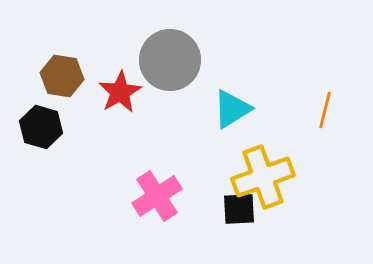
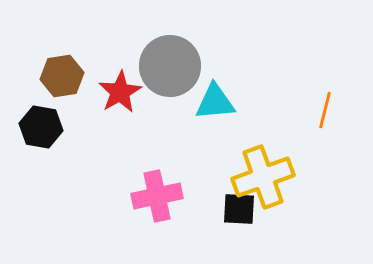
gray circle: moved 6 px down
brown hexagon: rotated 18 degrees counterclockwise
cyan triangle: moved 17 px left, 7 px up; rotated 27 degrees clockwise
black hexagon: rotated 6 degrees counterclockwise
pink cross: rotated 21 degrees clockwise
black square: rotated 6 degrees clockwise
